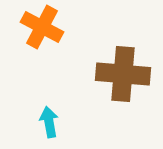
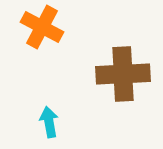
brown cross: rotated 8 degrees counterclockwise
